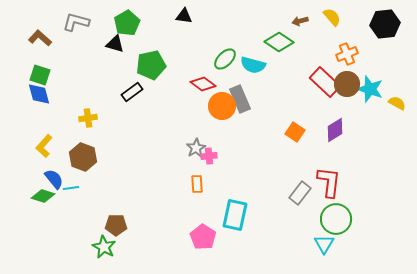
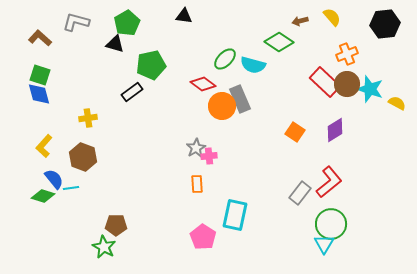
red L-shape at (329, 182): rotated 44 degrees clockwise
green circle at (336, 219): moved 5 px left, 5 px down
